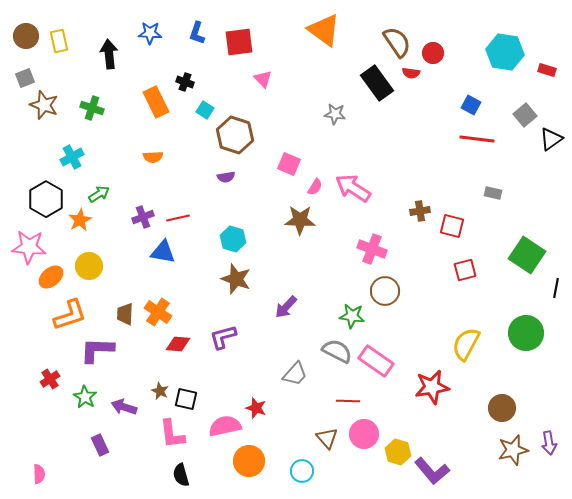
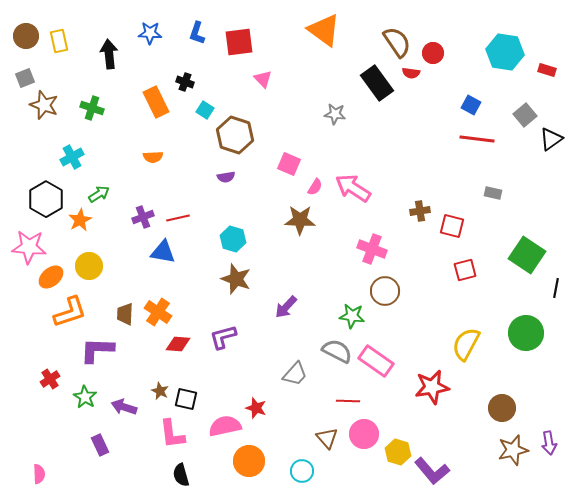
orange L-shape at (70, 315): moved 3 px up
